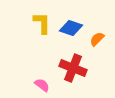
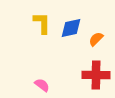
blue diamond: rotated 30 degrees counterclockwise
orange semicircle: moved 1 px left
red cross: moved 23 px right, 7 px down; rotated 20 degrees counterclockwise
